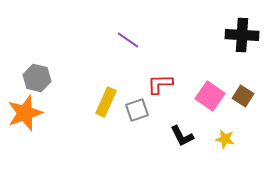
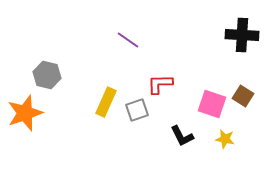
gray hexagon: moved 10 px right, 3 px up
pink square: moved 2 px right, 8 px down; rotated 16 degrees counterclockwise
